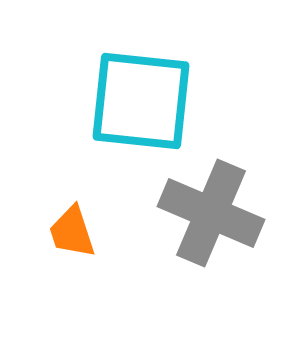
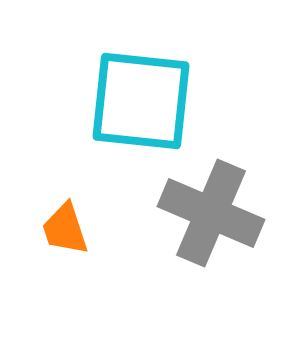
orange trapezoid: moved 7 px left, 3 px up
